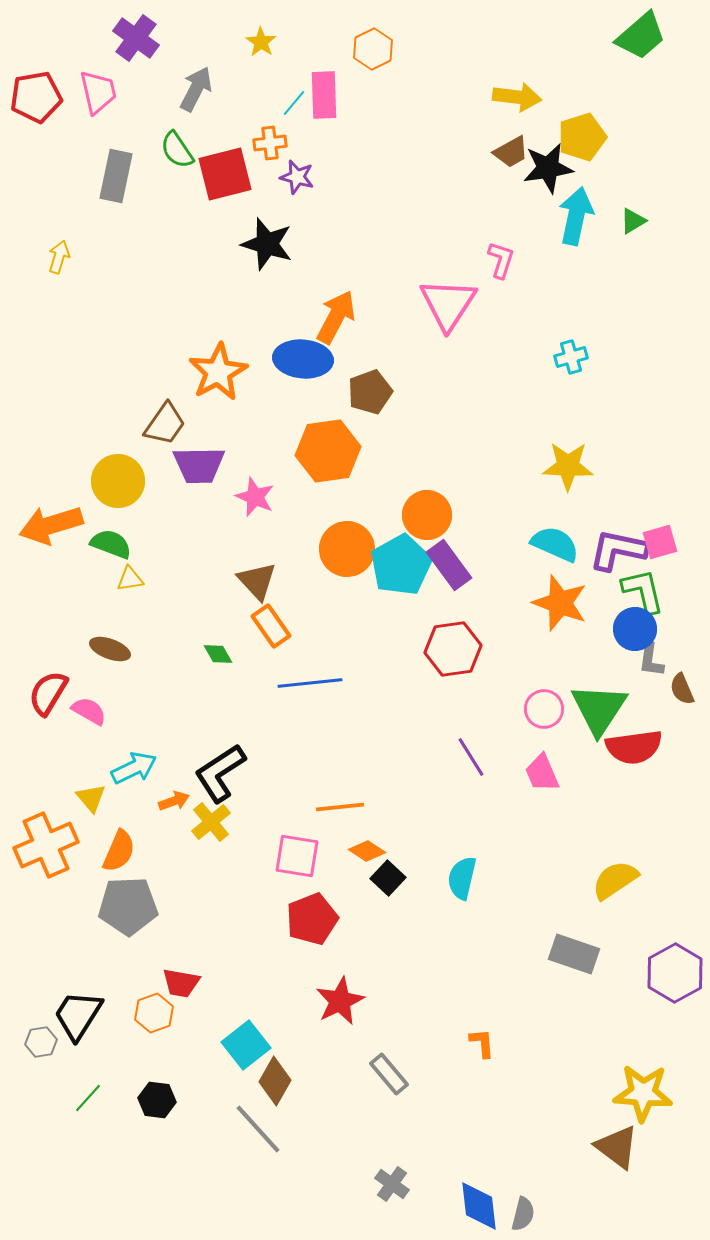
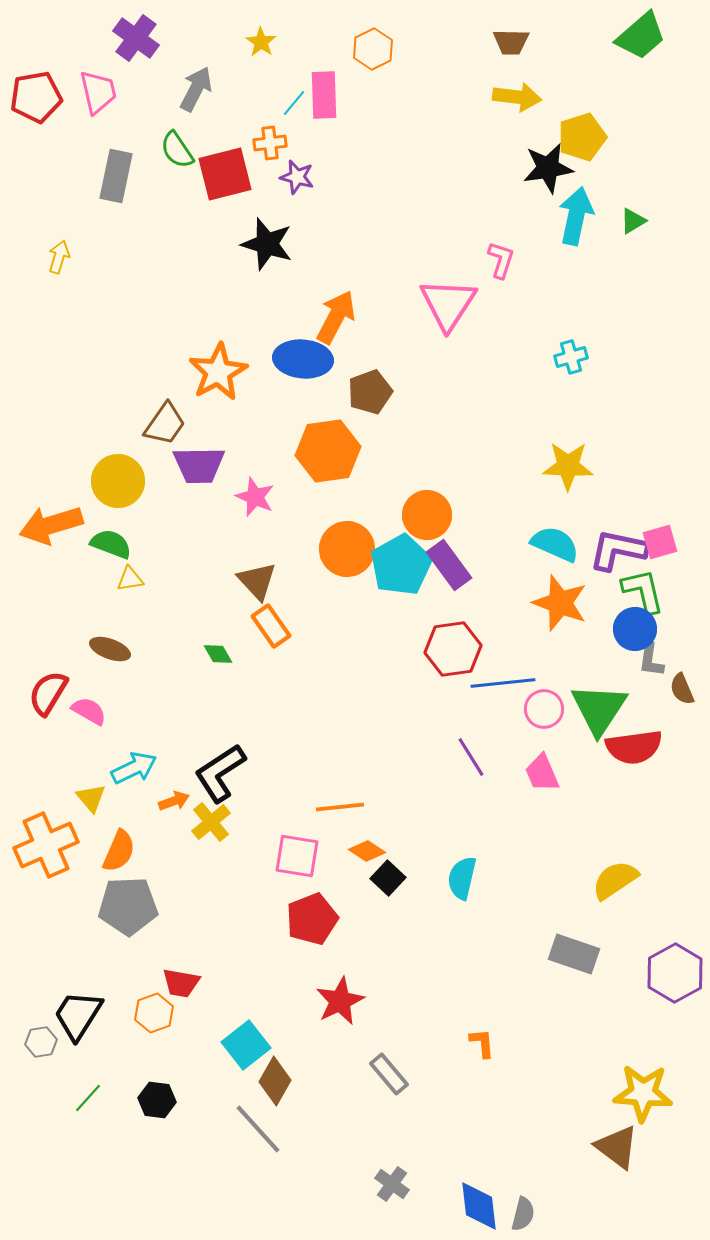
brown trapezoid at (511, 152): moved 110 px up; rotated 30 degrees clockwise
blue line at (310, 683): moved 193 px right
